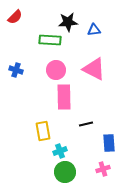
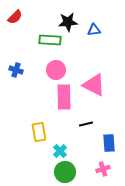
pink triangle: moved 16 px down
yellow rectangle: moved 4 px left, 1 px down
cyan cross: rotated 24 degrees counterclockwise
